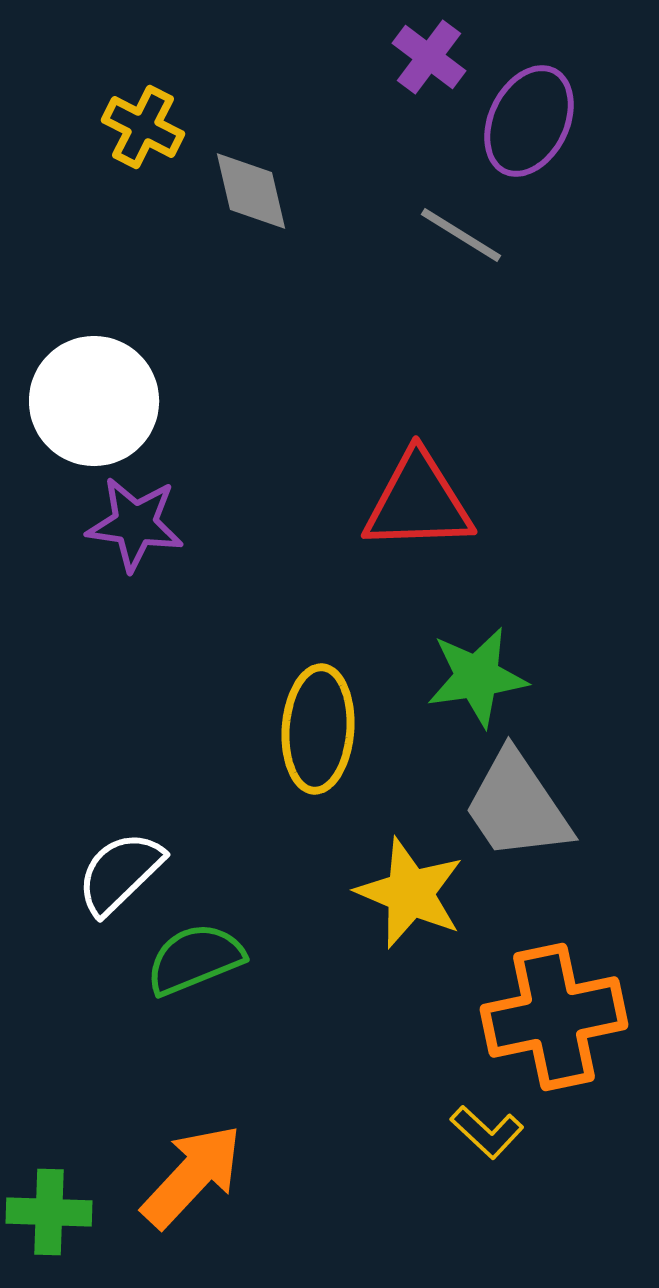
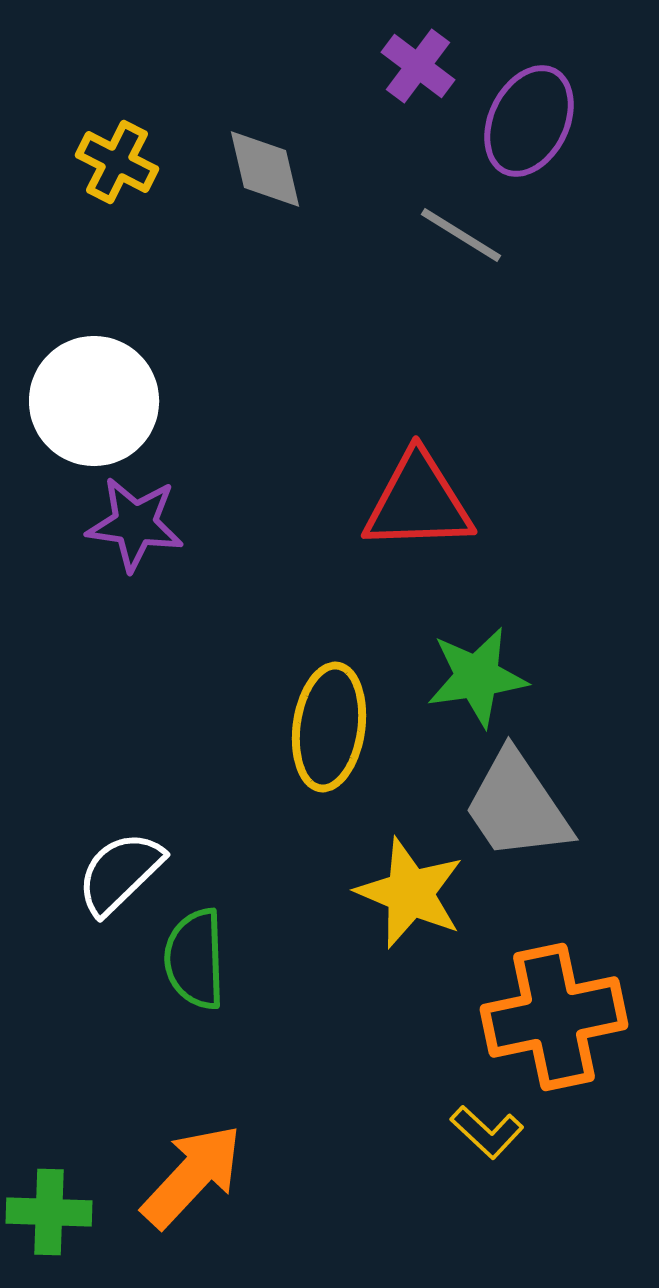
purple cross: moved 11 px left, 9 px down
yellow cross: moved 26 px left, 35 px down
gray diamond: moved 14 px right, 22 px up
yellow ellipse: moved 11 px right, 2 px up; rotated 4 degrees clockwise
green semicircle: rotated 70 degrees counterclockwise
